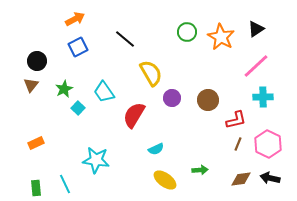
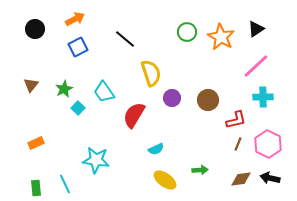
black circle: moved 2 px left, 32 px up
yellow semicircle: rotated 12 degrees clockwise
